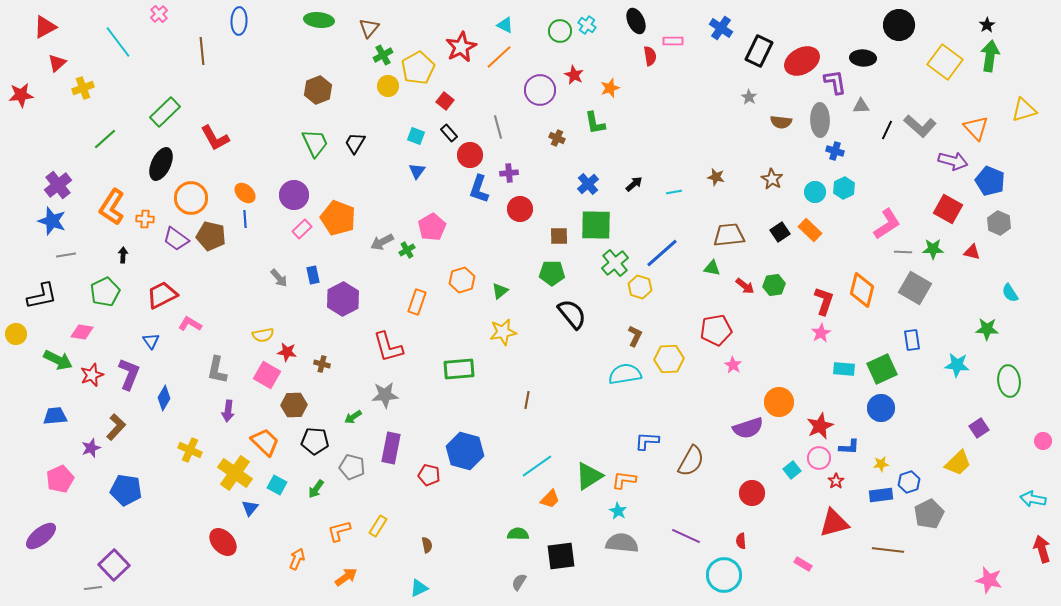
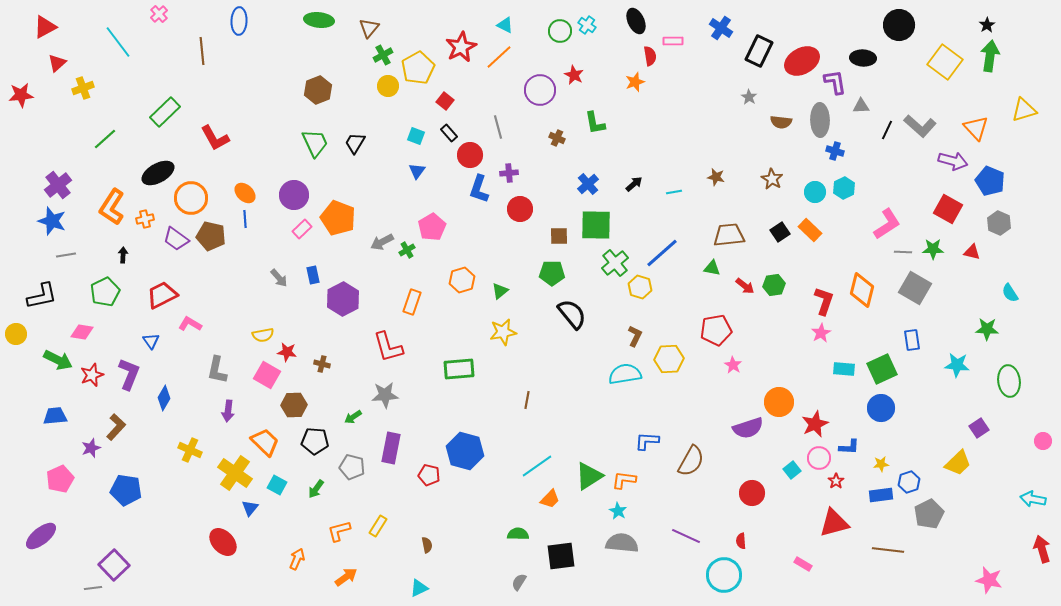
orange star at (610, 88): moved 25 px right, 6 px up
black ellipse at (161, 164): moved 3 px left, 9 px down; rotated 36 degrees clockwise
orange cross at (145, 219): rotated 18 degrees counterclockwise
orange rectangle at (417, 302): moved 5 px left
red star at (820, 426): moved 5 px left, 2 px up
